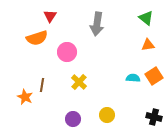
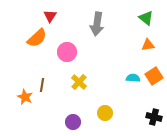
orange semicircle: rotated 25 degrees counterclockwise
yellow circle: moved 2 px left, 2 px up
purple circle: moved 3 px down
